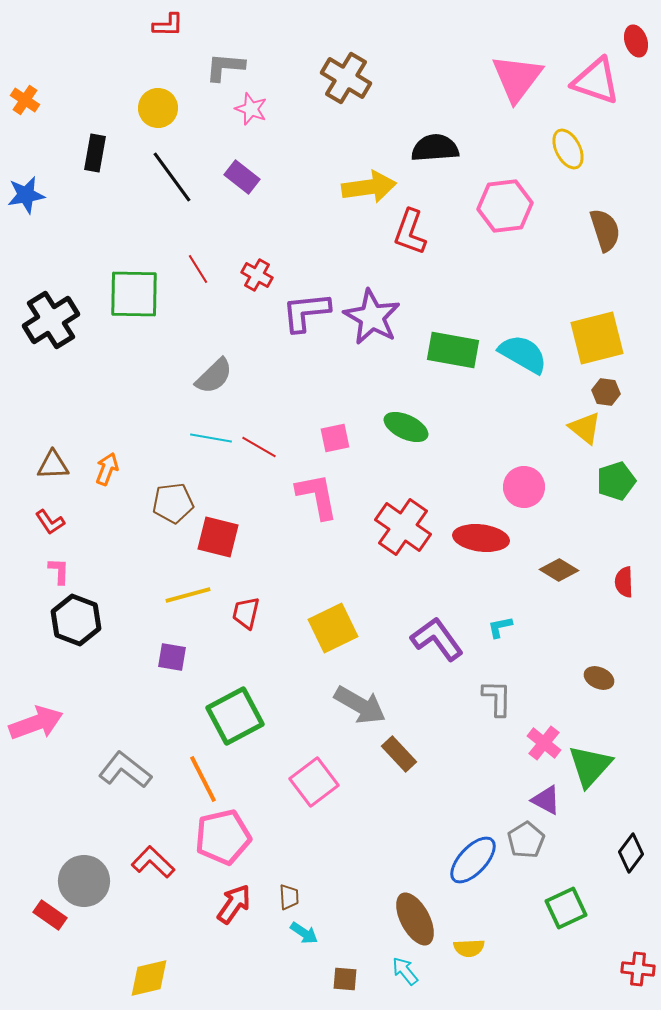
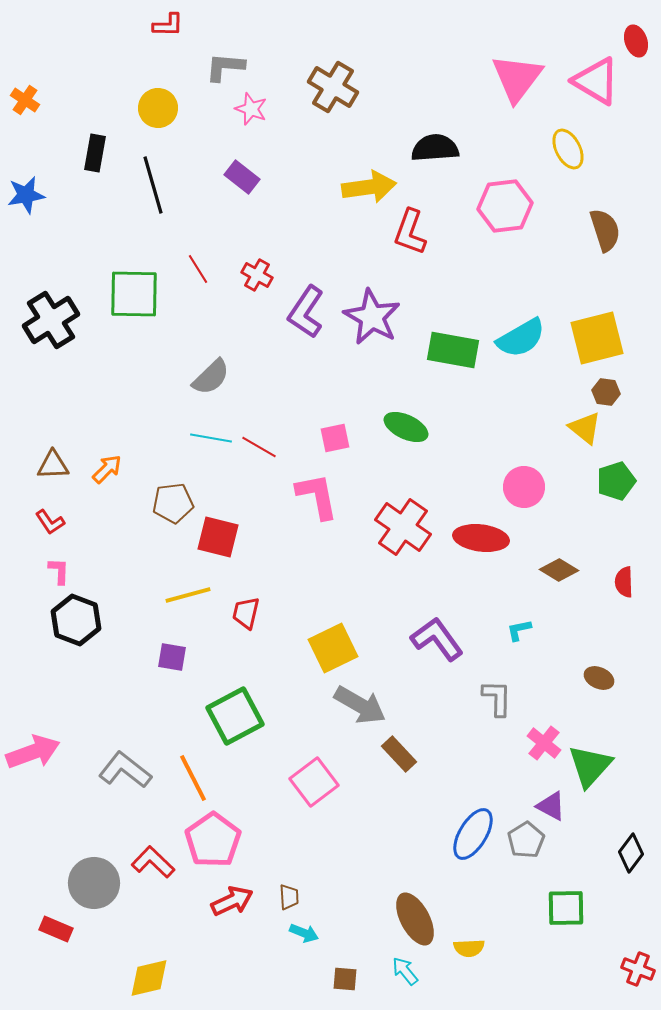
brown cross at (346, 78): moved 13 px left, 9 px down
pink triangle at (596, 81): rotated 12 degrees clockwise
black line at (172, 177): moved 19 px left, 8 px down; rotated 20 degrees clockwise
purple L-shape at (306, 312): rotated 50 degrees counterclockwise
cyan semicircle at (523, 354): moved 2 px left, 16 px up; rotated 120 degrees clockwise
gray semicircle at (214, 376): moved 3 px left, 1 px down
orange arrow at (107, 469): rotated 24 degrees clockwise
cyan L-shape at (500, 627): moved 19 px right, 3 px down
yellow square at (333, 628): moved 20 px down
pink arrow at (36, 723): moved 3 px left, 29 px down
orange line at (203, 779): moved 10 px left, 1 px up
purple triangle at (546, 800): moved 5 px right, 6 px down
pink pentagon at (223, 837): moved 10 px left, 3 px down; rotated 22 degrees counterclockwise
blue ellipse at (473, 860): moved 26 px up; rotated 12 degrees counterclockwise
gray circle at (84, 881): moved 10 px right, 2 px down
red arrow at (234, 904): moved 2 px left, 3 px up; rotated 30 degrees clockwise
green square at (566, 908): rotated 24 degrees clockwise
red rectangle at (50, 915): moved 6 px right, 14 px down; rotated 12 degrees counterclockwise
cyan arrow at (304, 933): rotated 12 degrees counterclockwise
red cross at (638, 969): rotated 16 degrees clockwise
